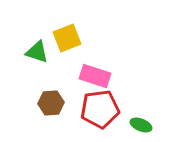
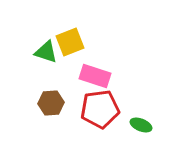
yellow square: moved 3 px right, 4 px down
green triangle: moved 9 px right
